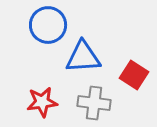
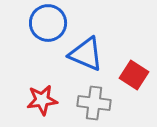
blue circle: moved 2 px up
blue triangle: moved 3 px right, 3 px up; rotated 27 degrees clockwise
red star: moved 2 px up
